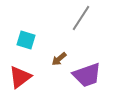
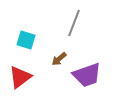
gray line: moved 7 px left, 5 px down; rotated 12 degrees counterclockwise
